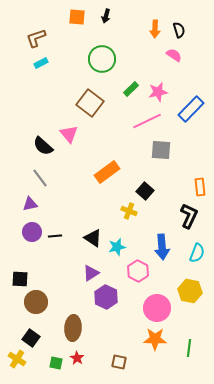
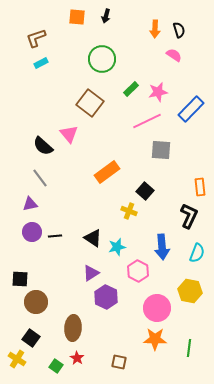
green square at (56, 363): moved 3 px down; rotated 24 degrees clockwise
